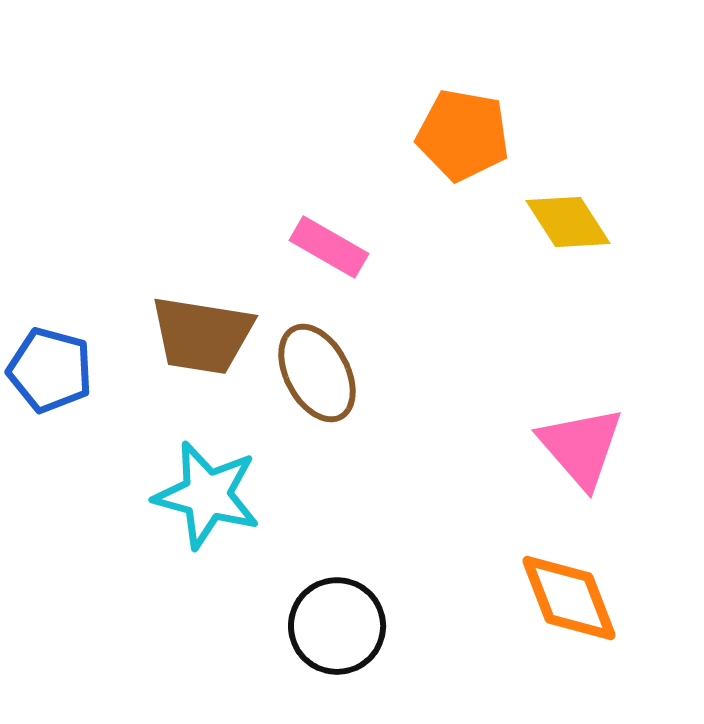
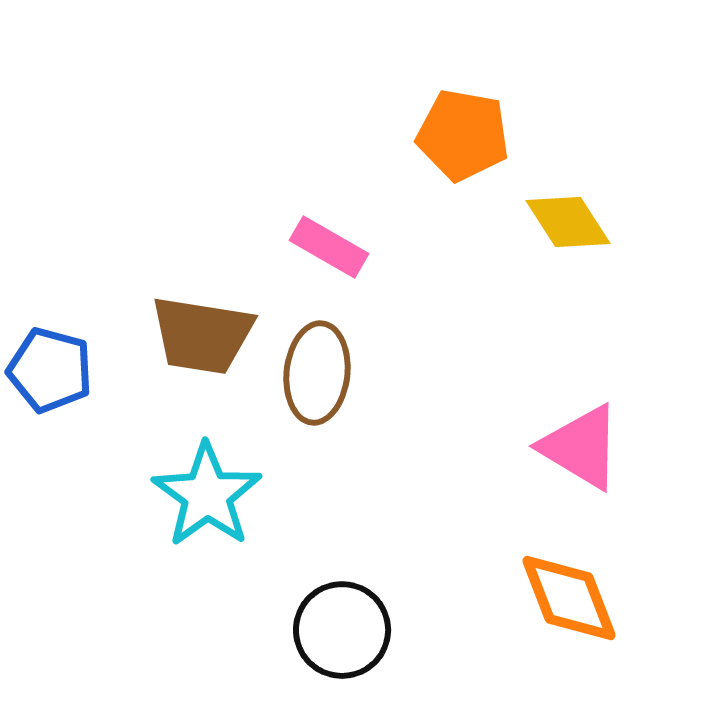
brown ellipse: rotated 34 degrees clockwise
pink triangle: rotated 18 degrees counterclockwise
cyan star: rotated 21 degrees clockwise
black circle: moved 5 px right, 4 px down
